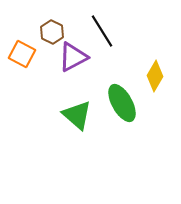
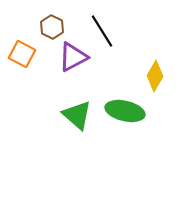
brown hexagon: moved 5 px up
green ellipse: moved 3 px right, 8 px down; rotated 48 degrees counterclockwise
